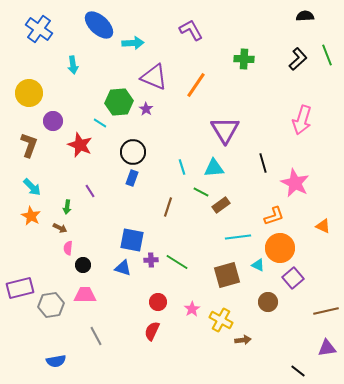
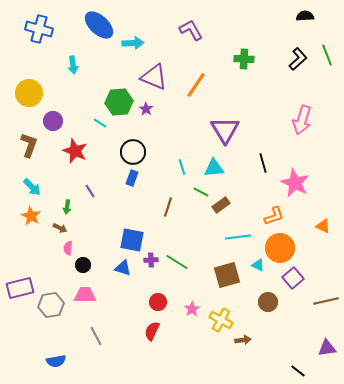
blue cross at (39, 29): rotated 20 degrees counterclockwise
red star at (80, 145): moved 5 px left, 6 px down
brown line at (326, 311): moved 10 px up
